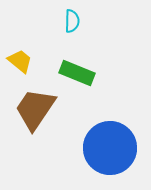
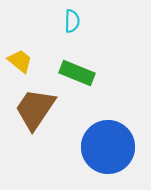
blue circle: moved 2 px left, 1 px up
